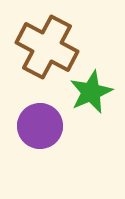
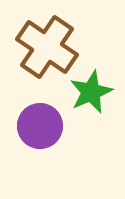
brown cross: rotated 6 degrees clockwise
